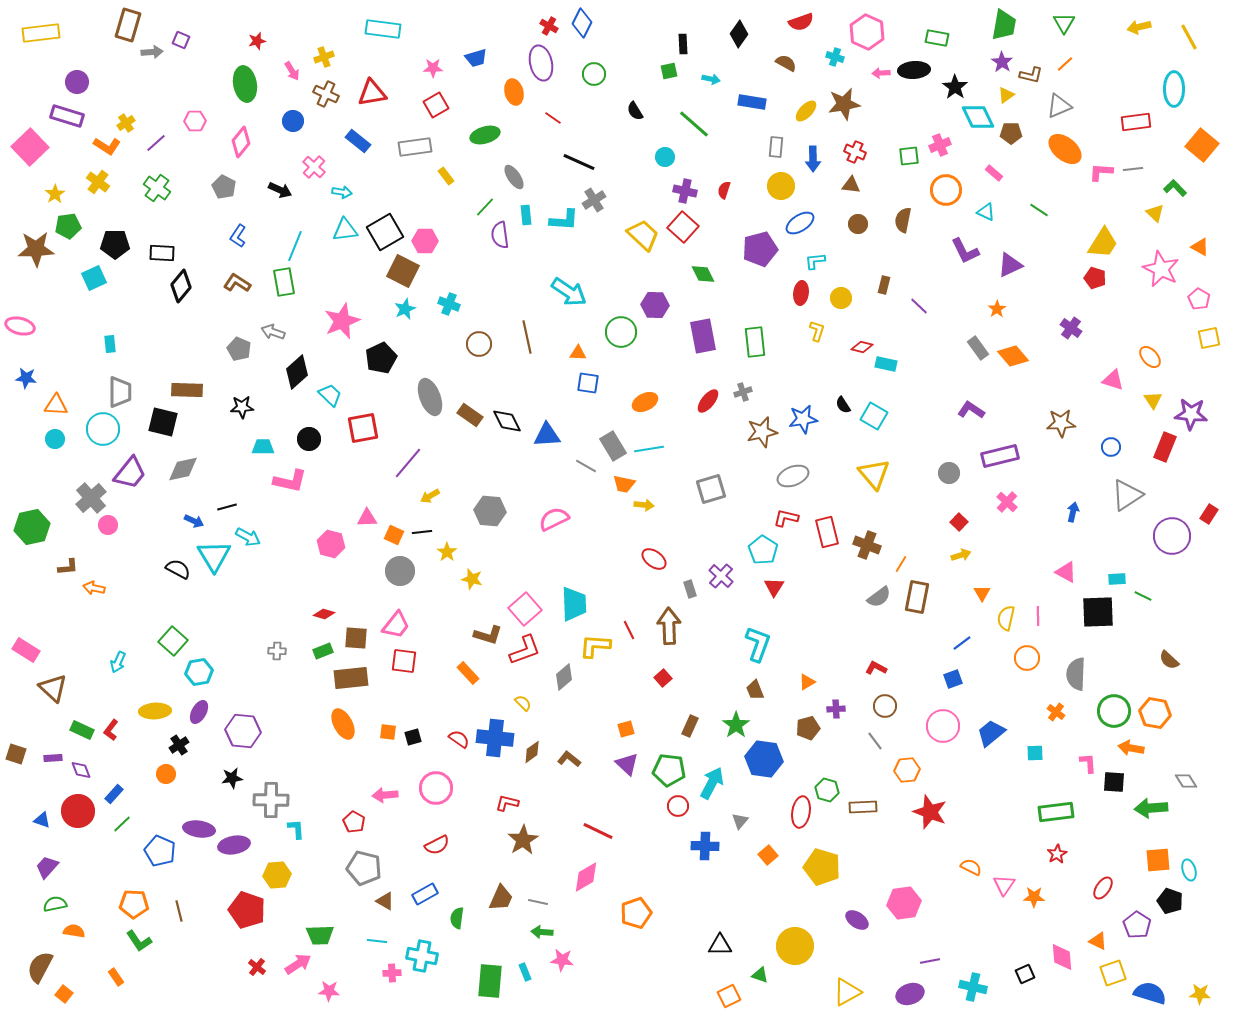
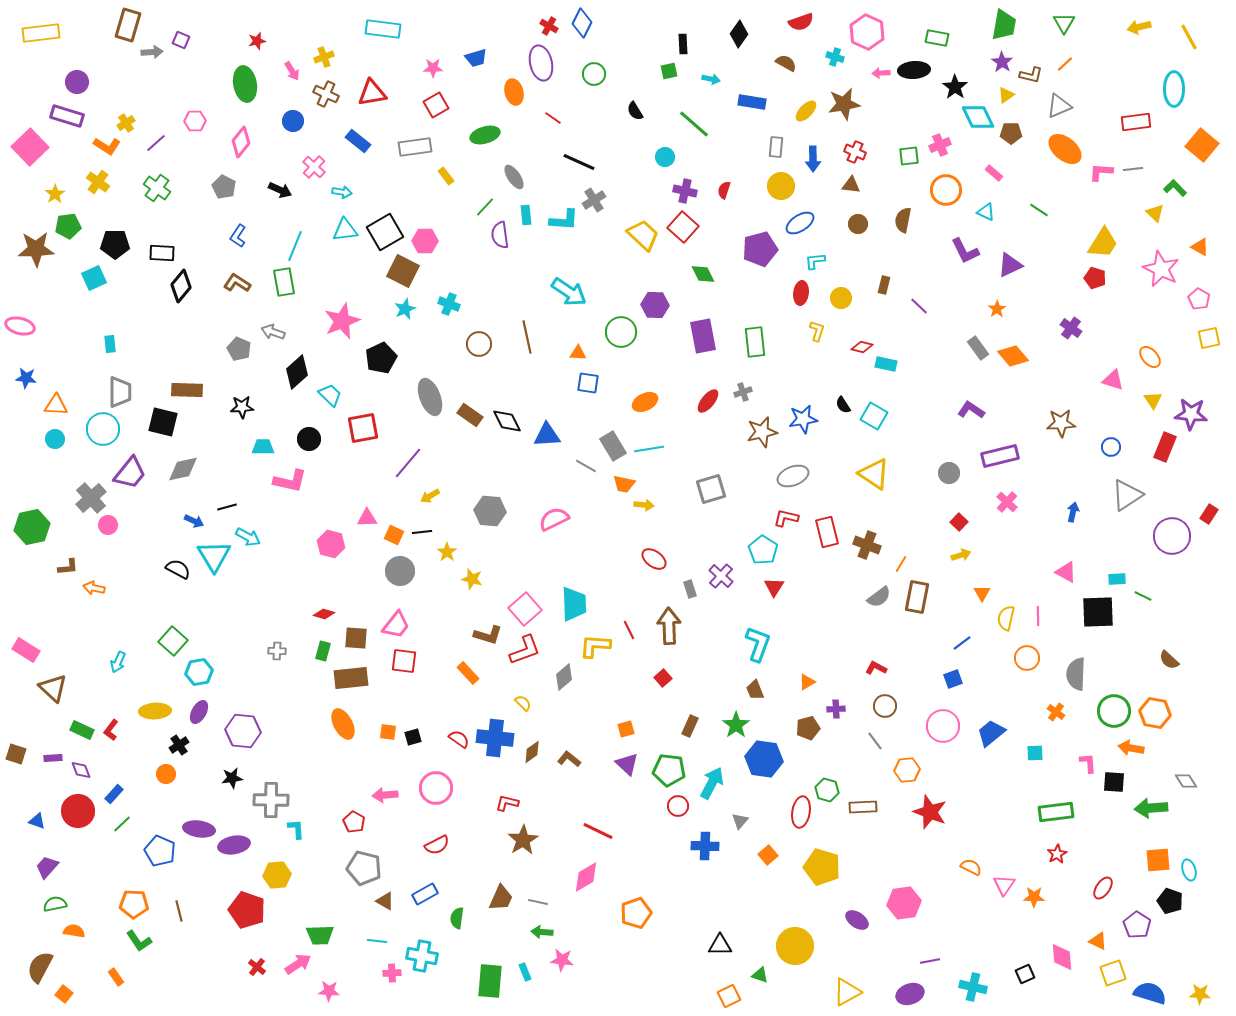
yellow triangle at (874, 474): rotated 16 degrees counterclockwise
green rectangle at (323, 651): rotated 54 degrees counterclockwise
blue triangle at (42, 820): moved 5 px left, 1 px down
